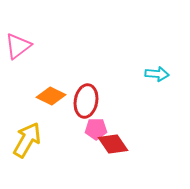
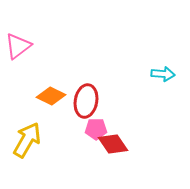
cyan arrow: moved 6 px right
